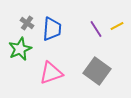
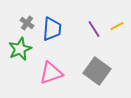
purple line: moved 2 px left
